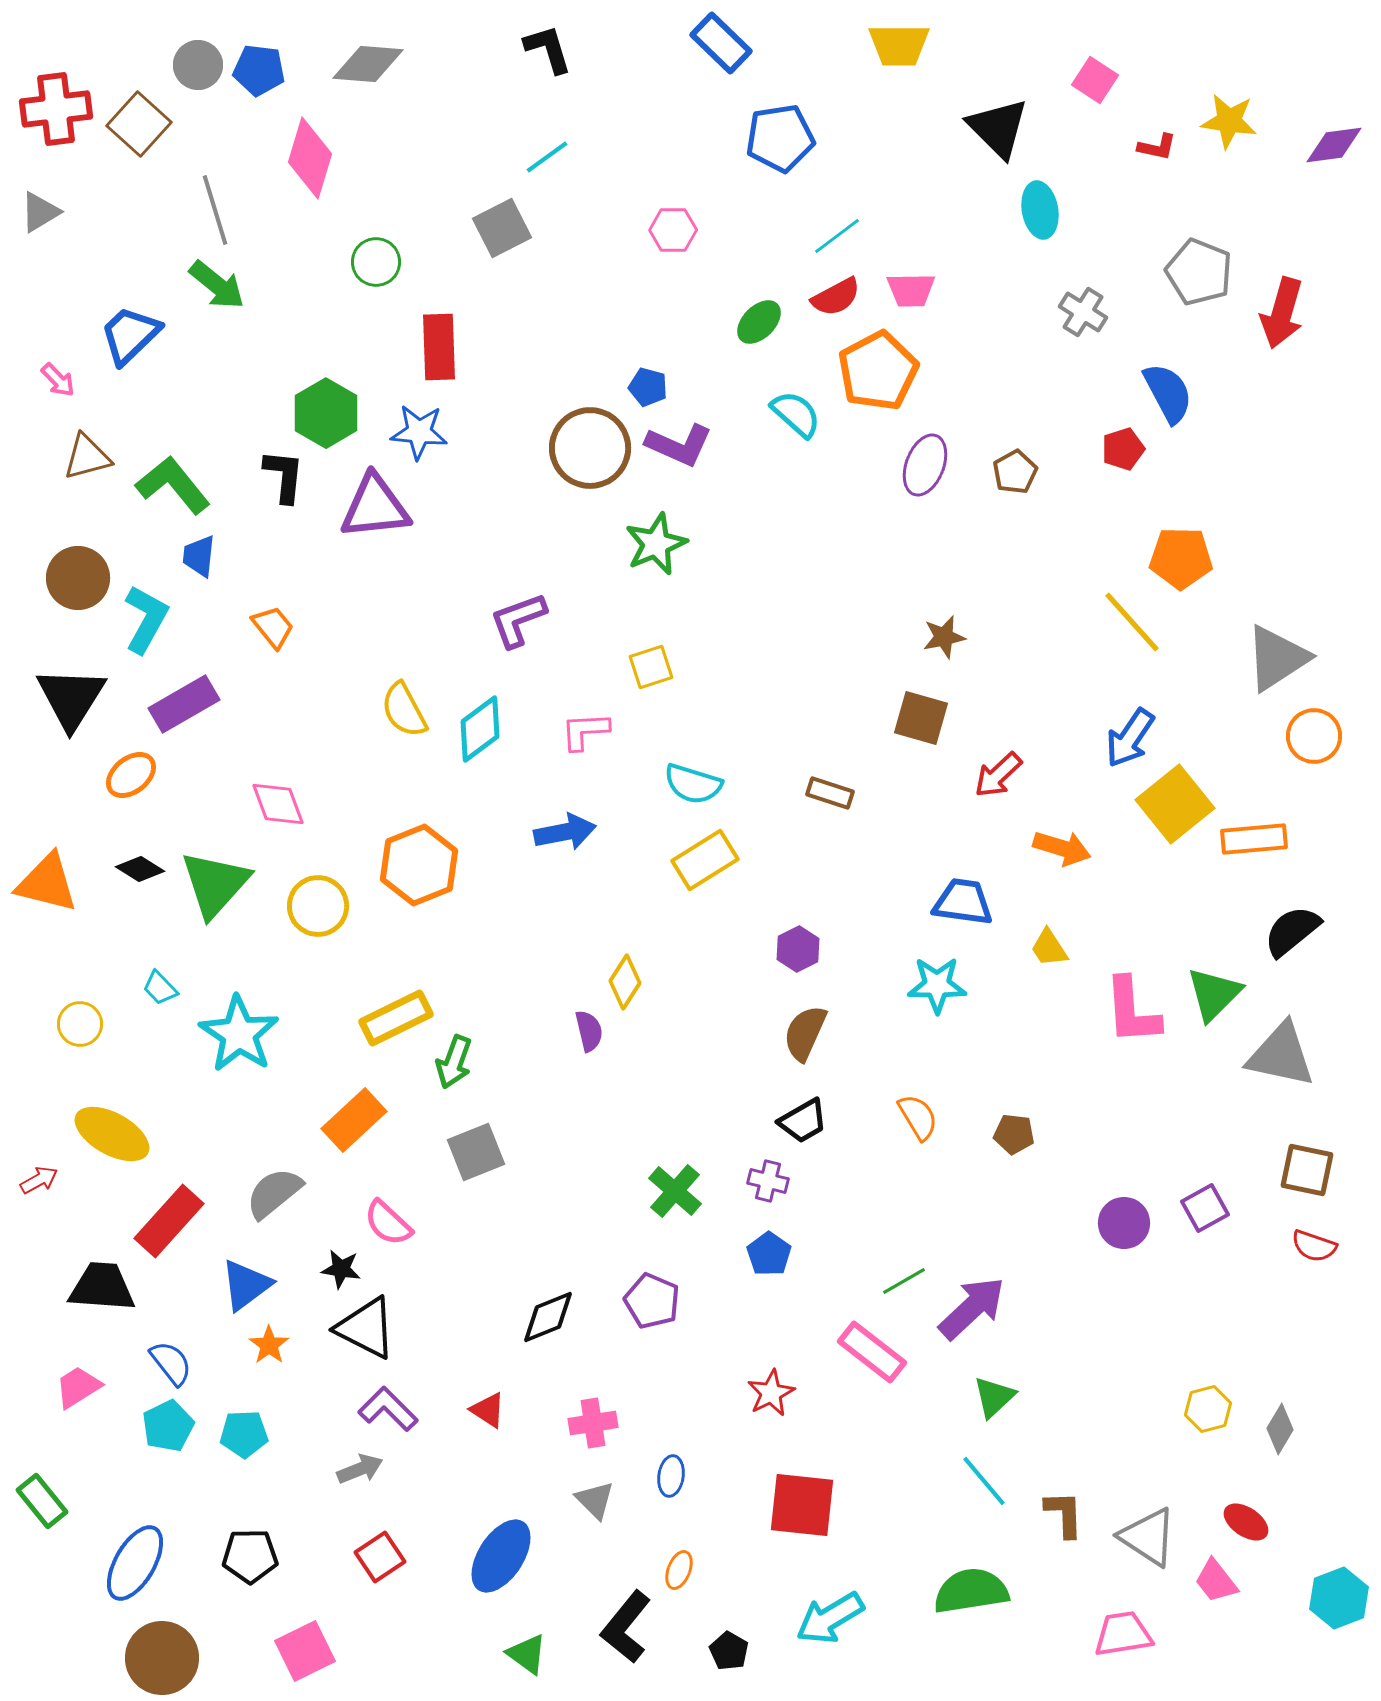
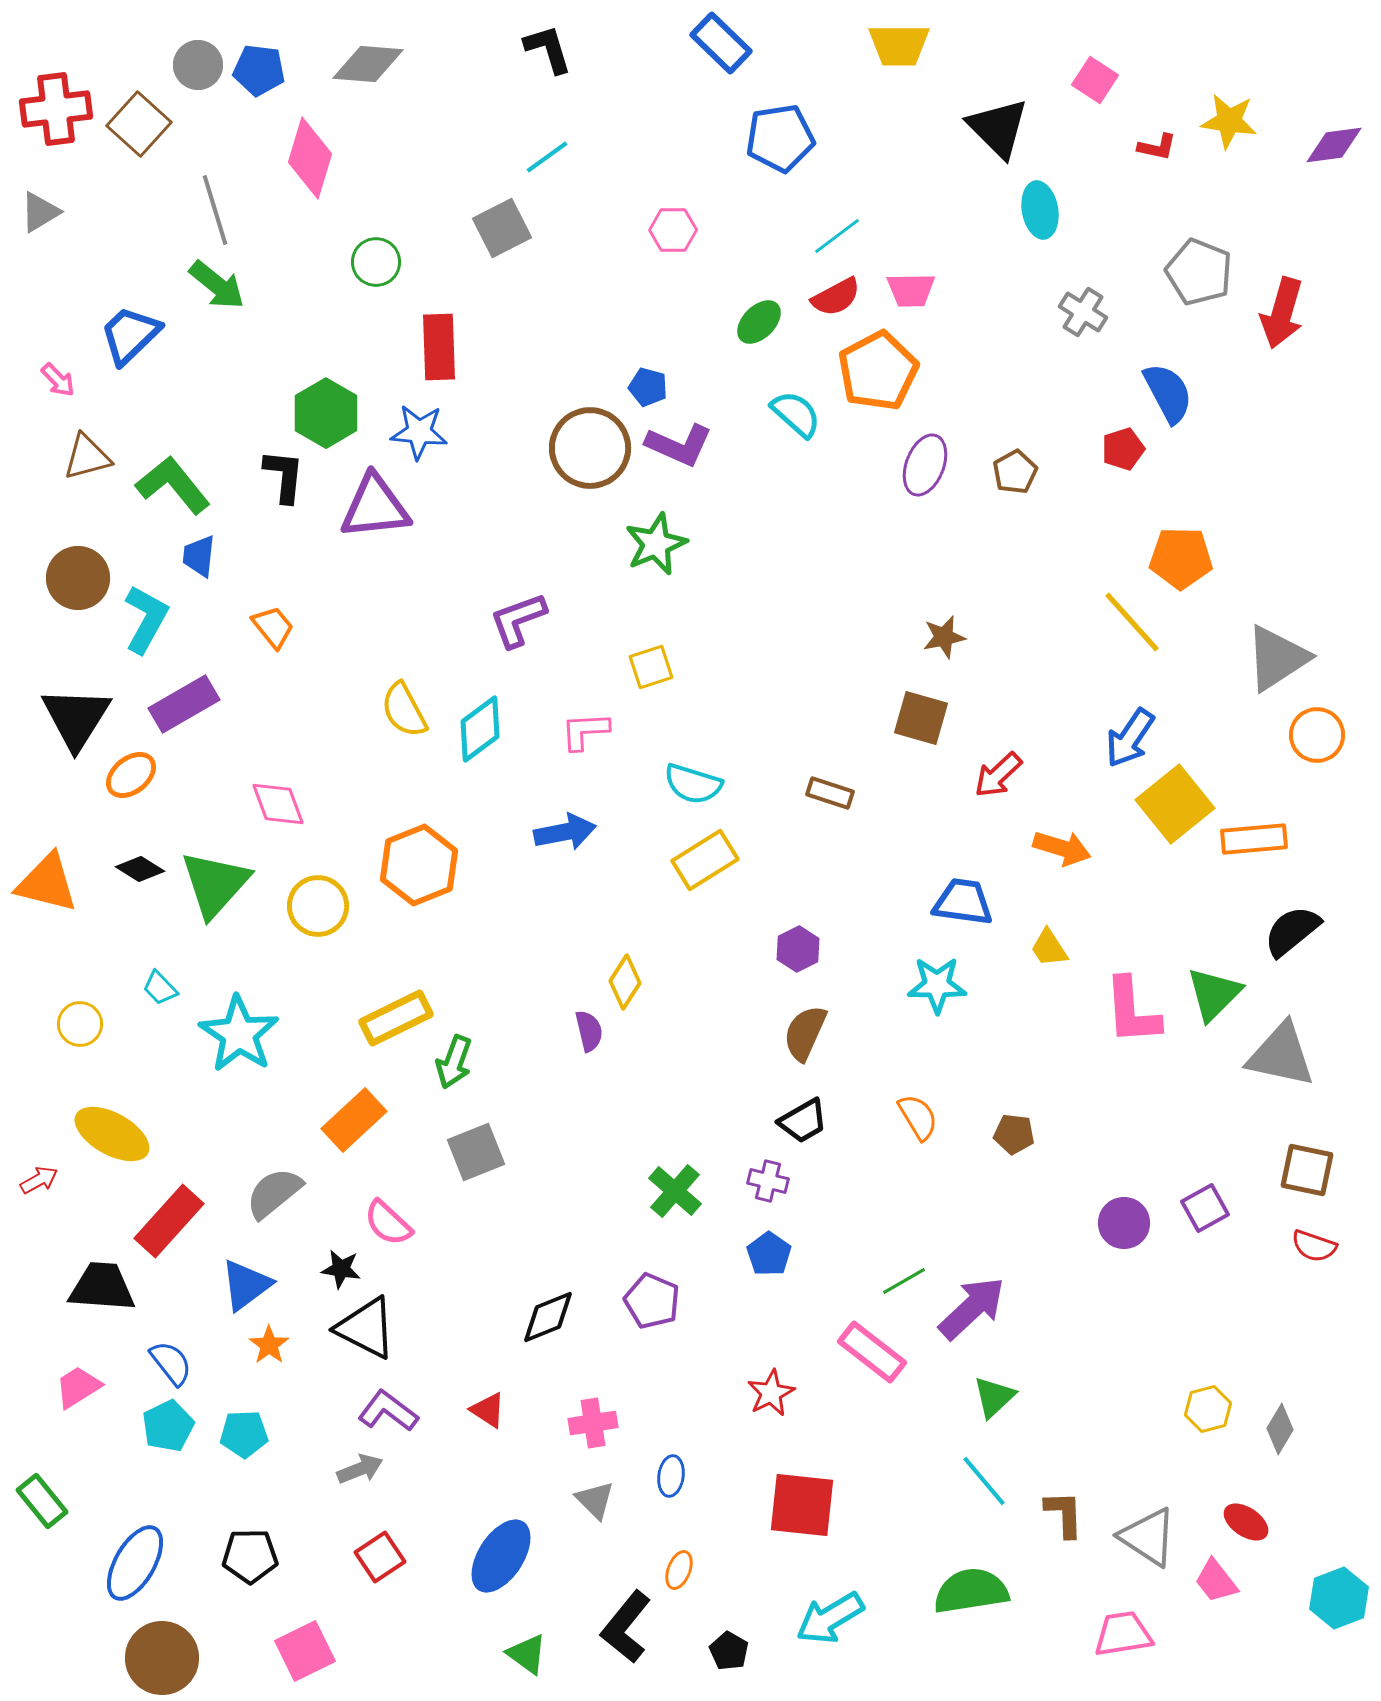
black triangle at (71, 698): moved 5 px right, 20 px down
orange circle at (1314, 736): moved 3 px right, 1 px up
purple L-shape at (388, 1409): moved 2 px down; rotated 8 degrees counterclockwise
